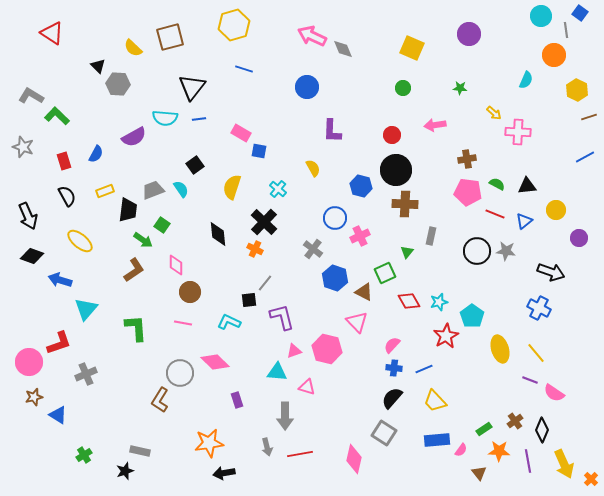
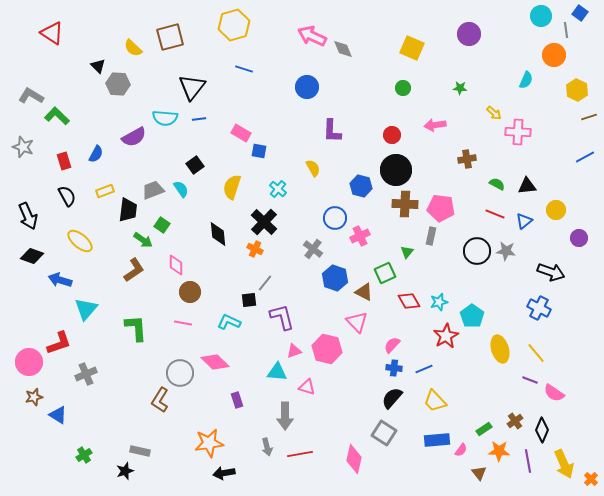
pink pentagon at (468, 192): moved 27 px left, 16 px down
